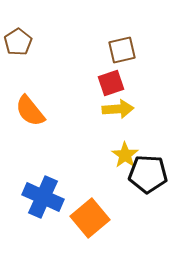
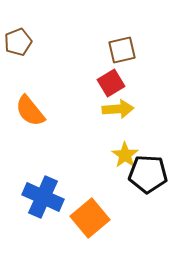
brown pentagon: rotated 12 degrees clockwise
red square: rotated 12 degrees counterclockwise
